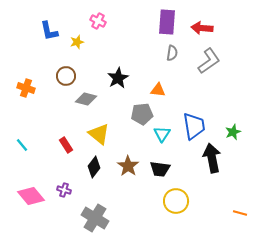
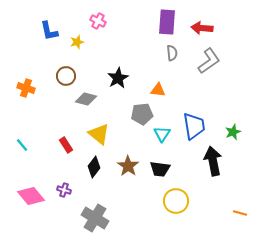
gray semicircle: rotated 14 degrees counterclockwise
black arrow: moved 1 px right, 3 px down
